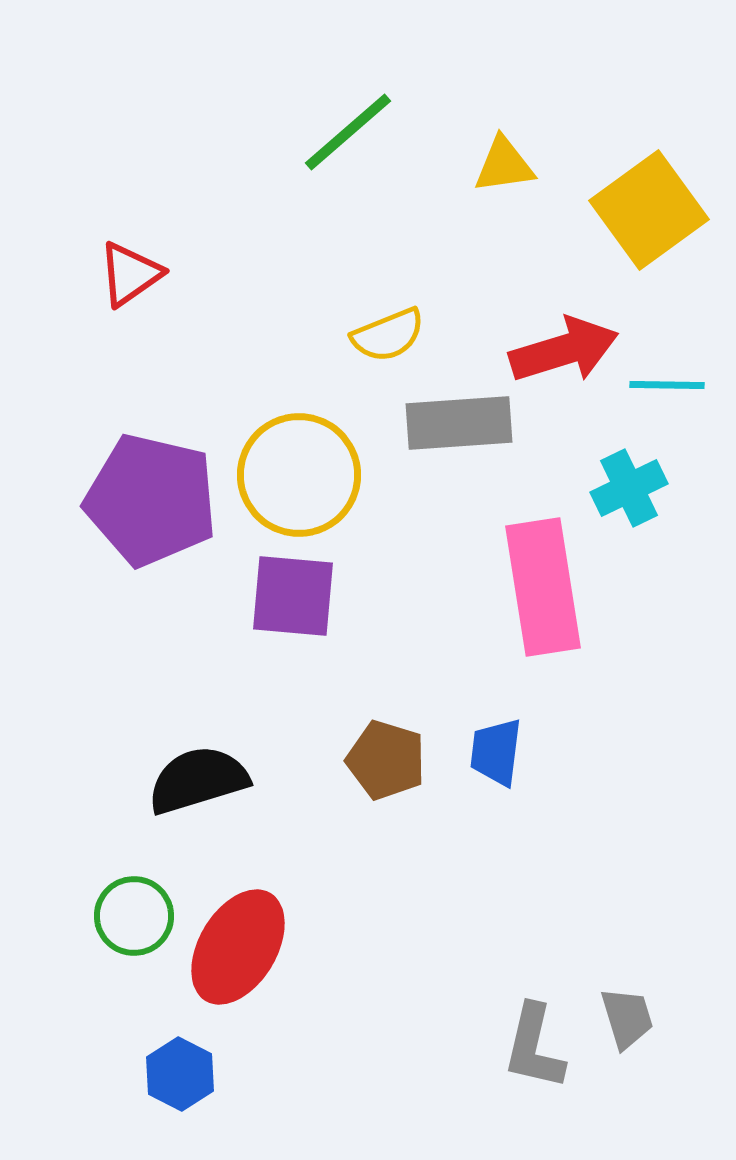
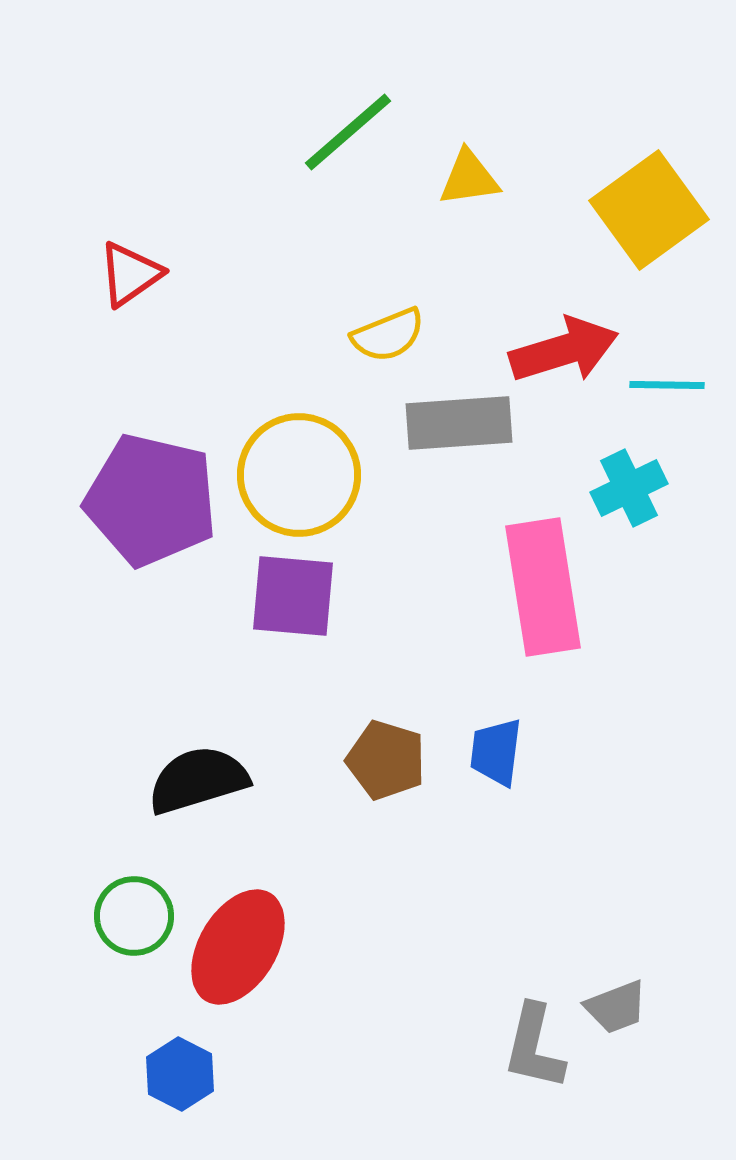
yellow triangle: moved 35 px left, 13 px down
gray trapezoid: moved 11 px left, 11 px up; rotated 86 degrees clockwise
